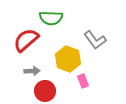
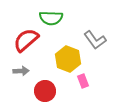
gray arrow: moved 11 px left
